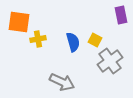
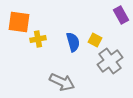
purple rectangle: rotated 18 degrees counterclockwise
